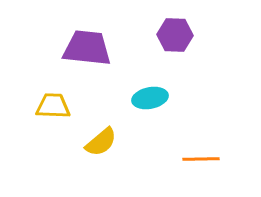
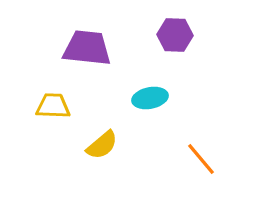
yellow semicircle: moved 1 px right, 3 px down
orange line: rotated 51 degrees clockwise
